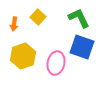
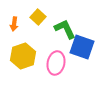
green L-shape: moved 14 px left, 11 px down
